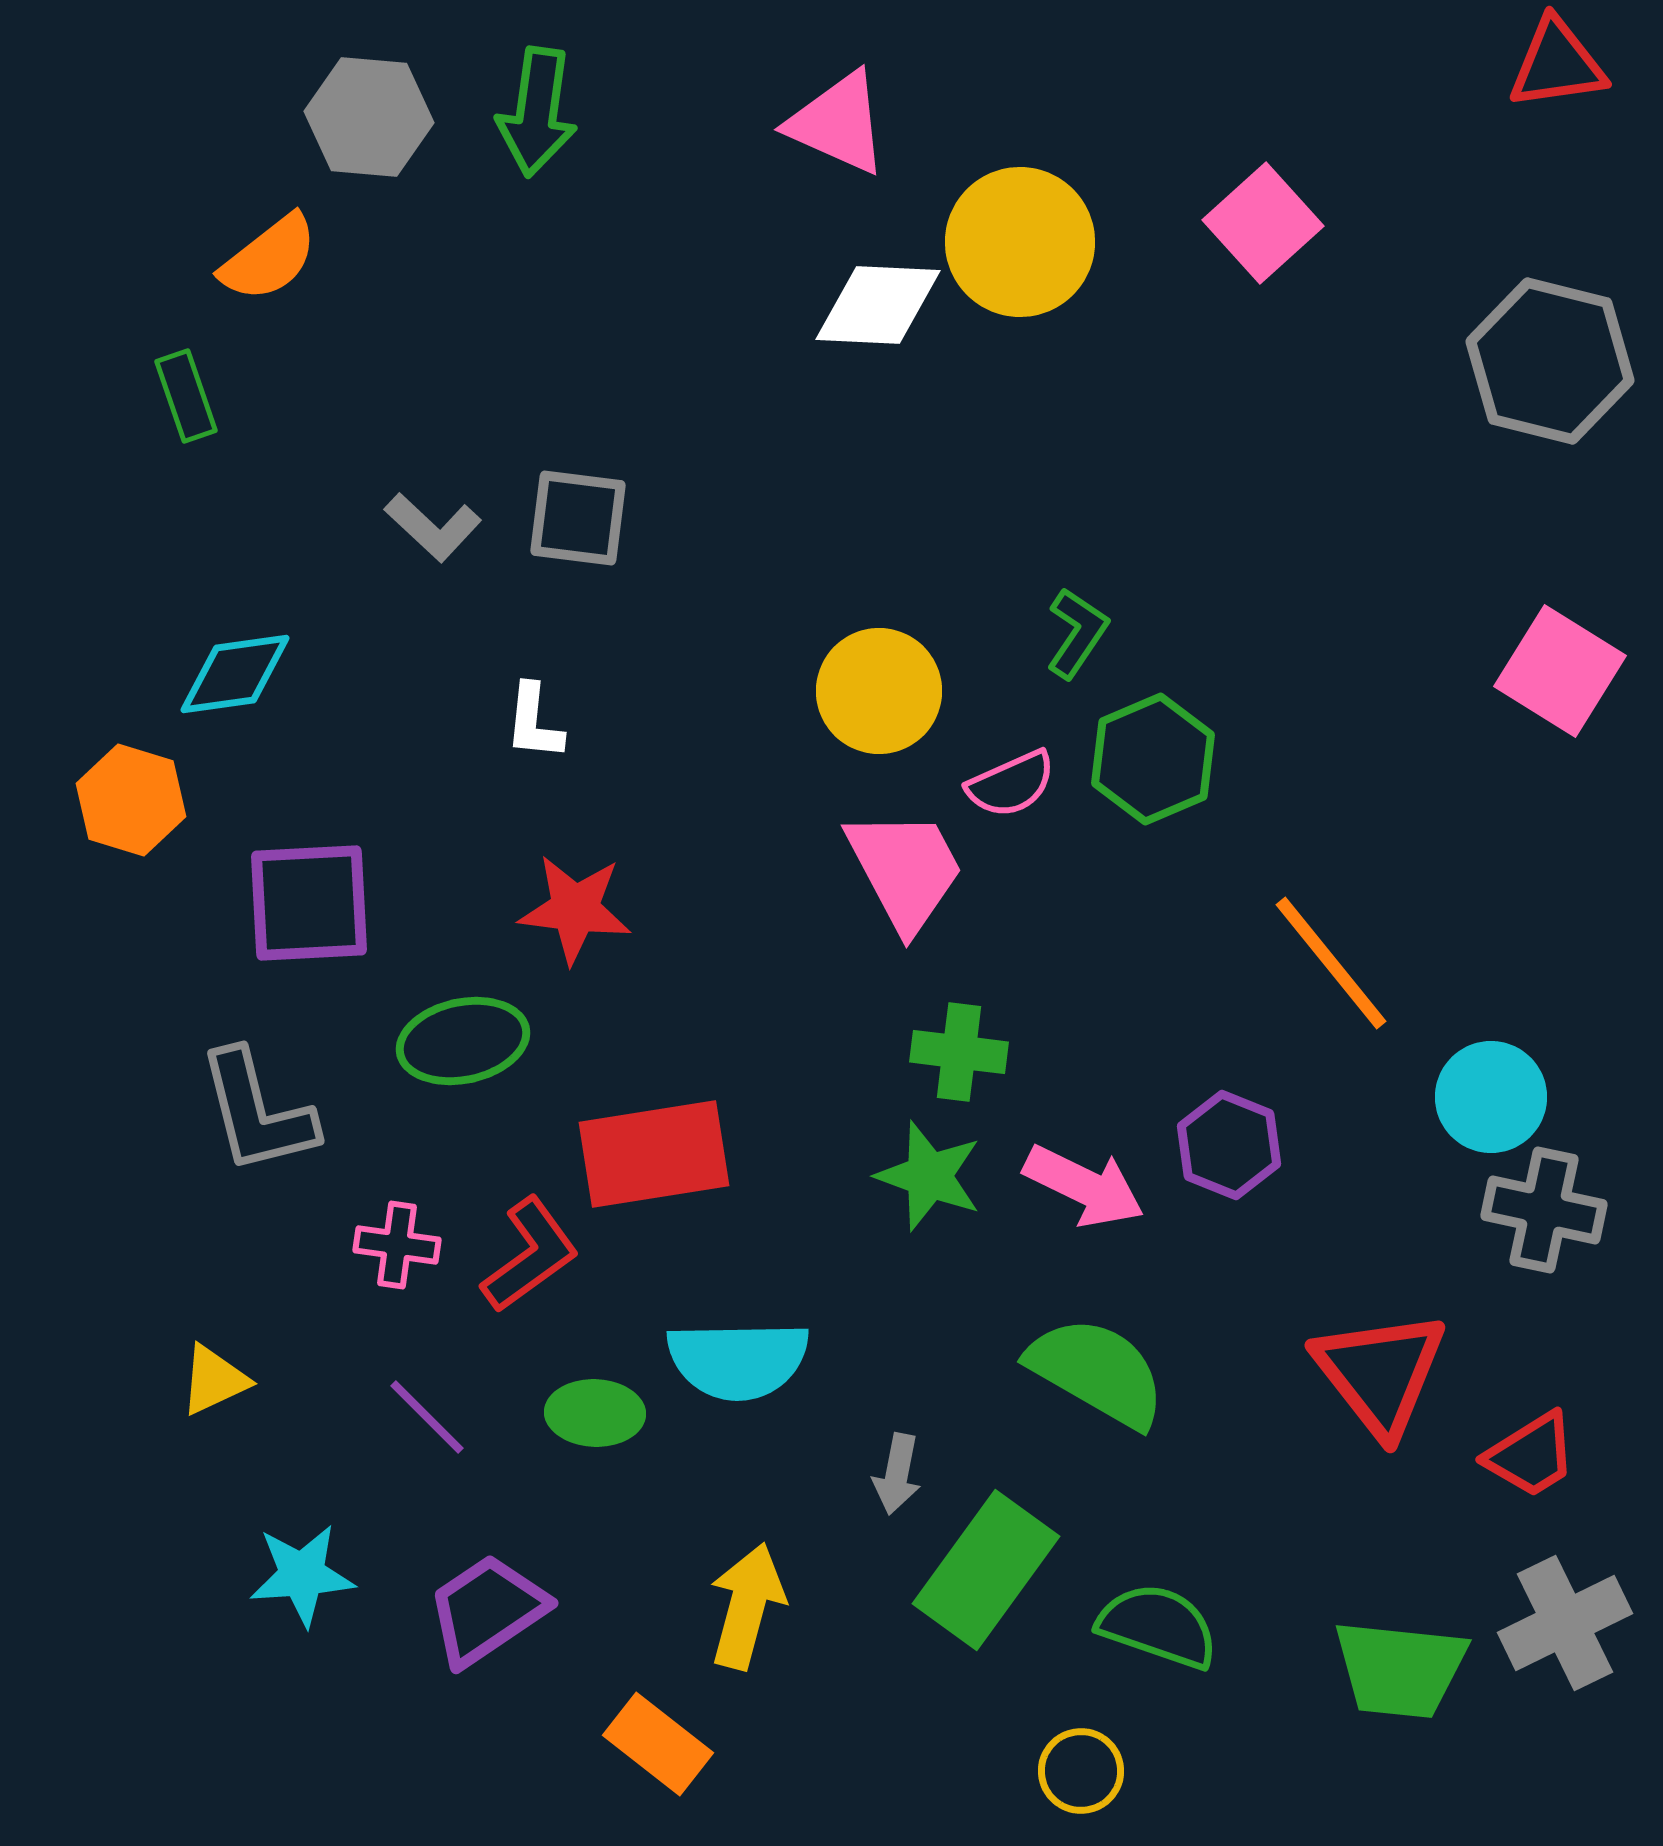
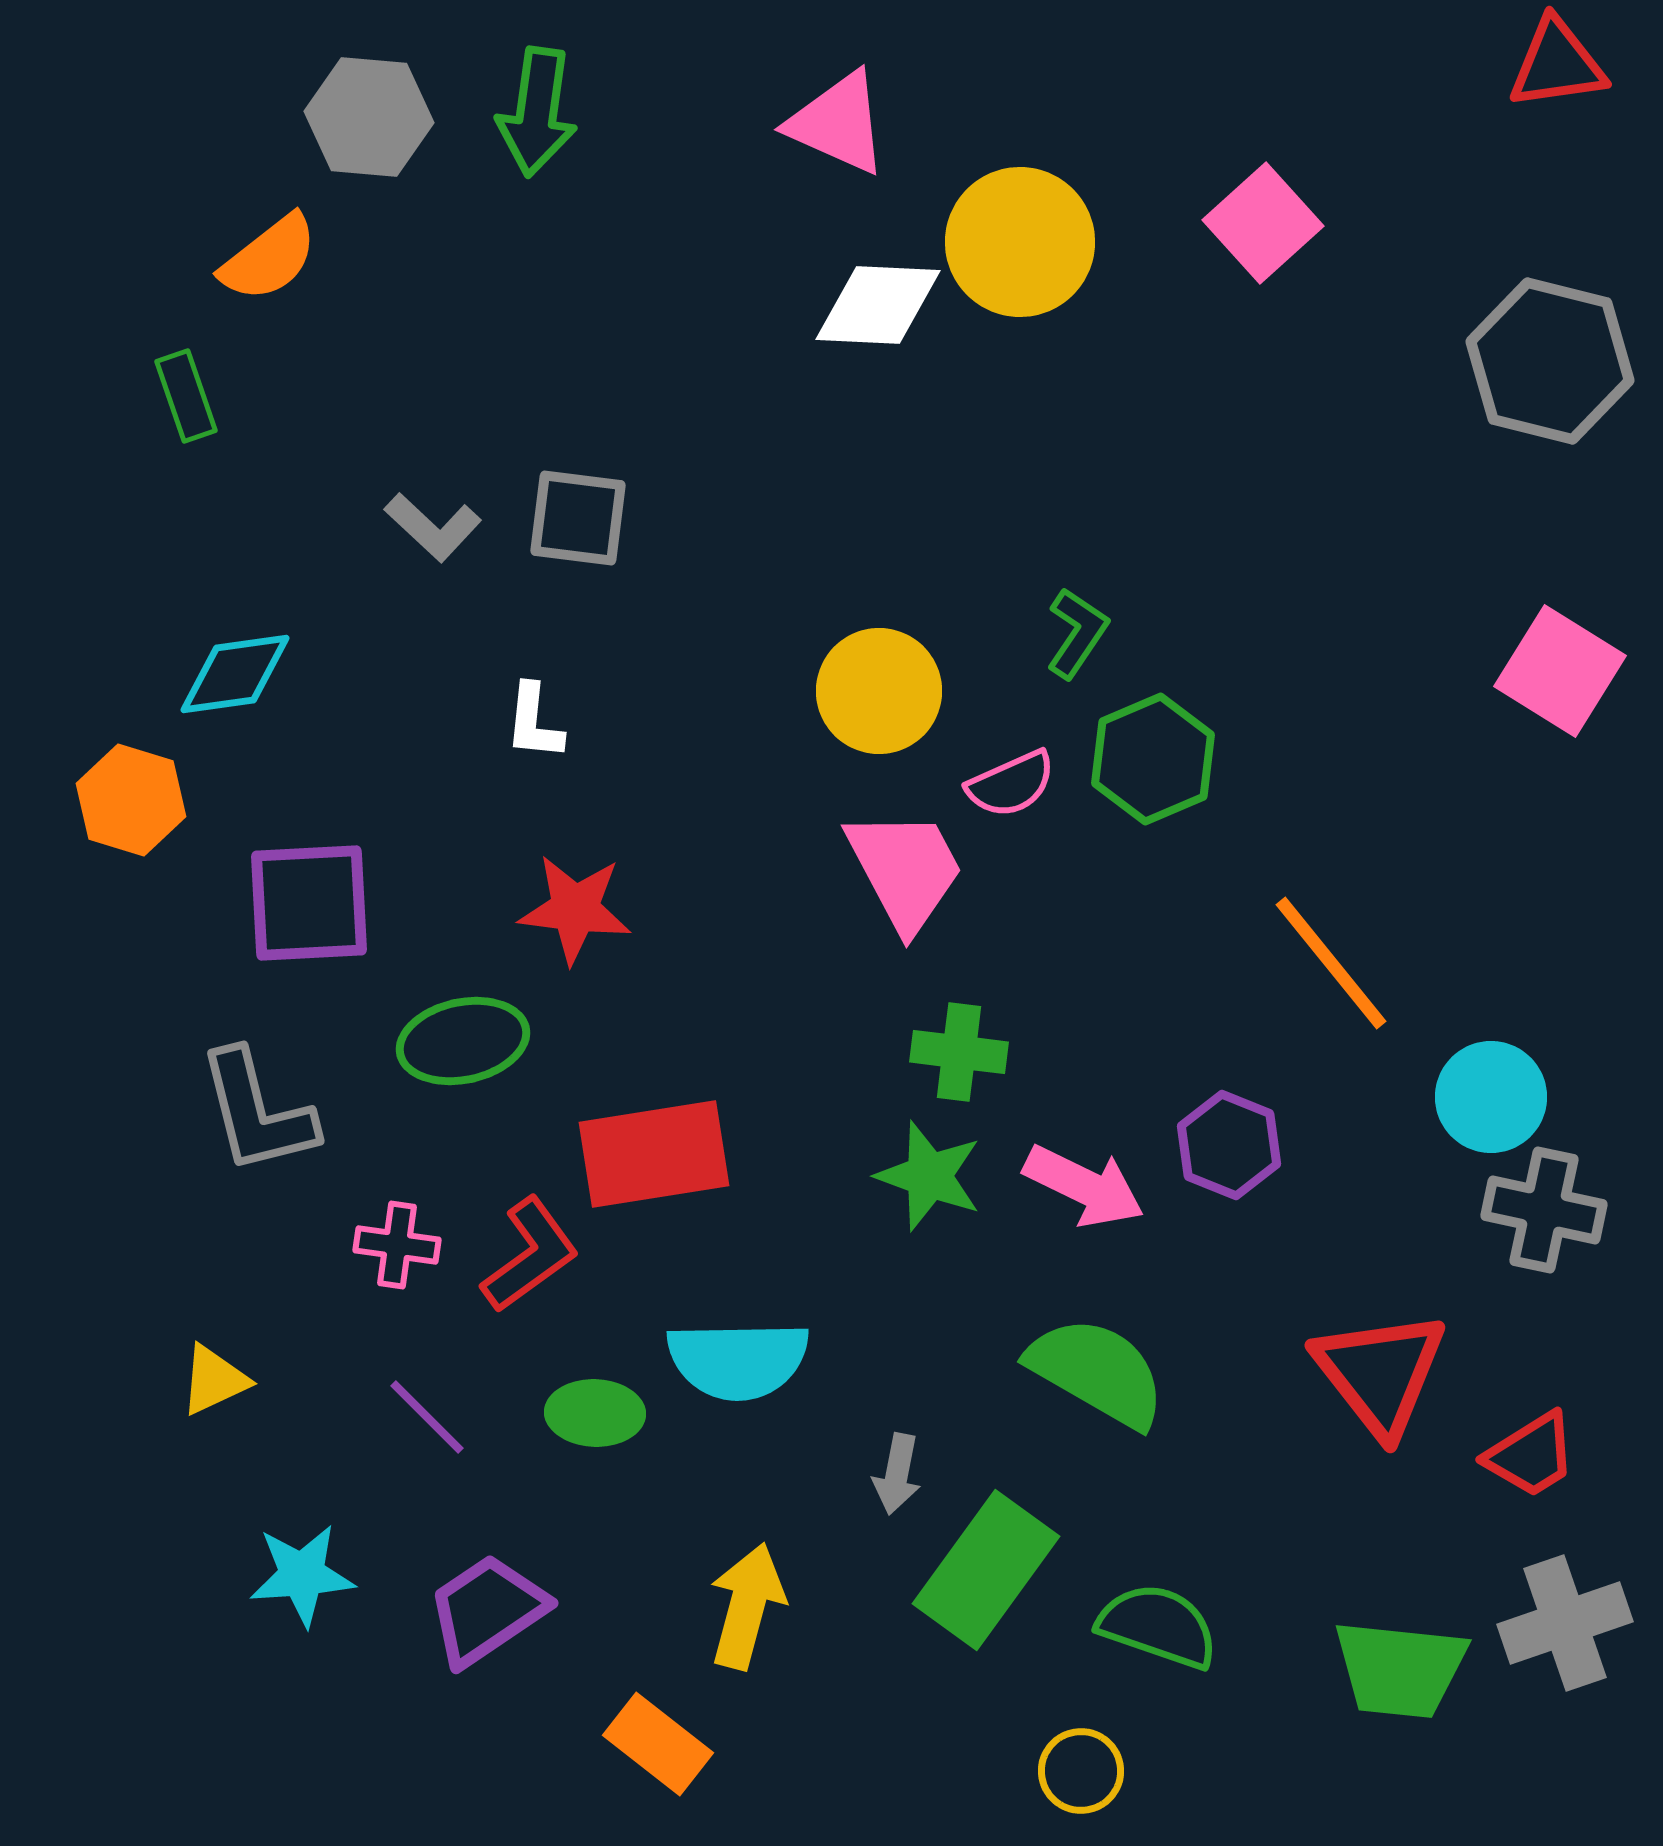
gray cross at (1565, 1623): rotated 7 degrees clockwise
